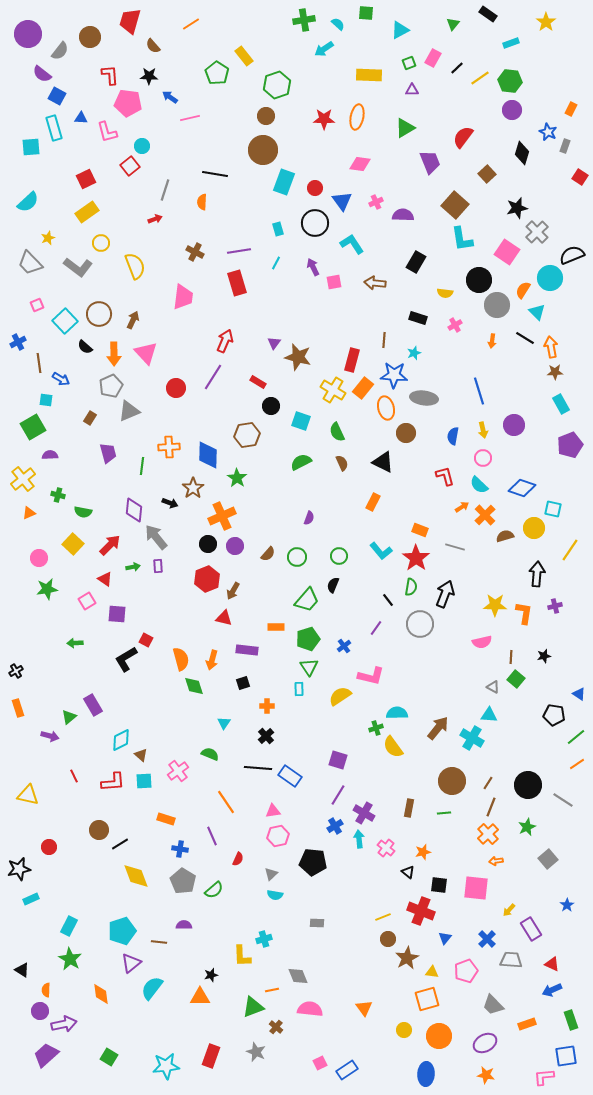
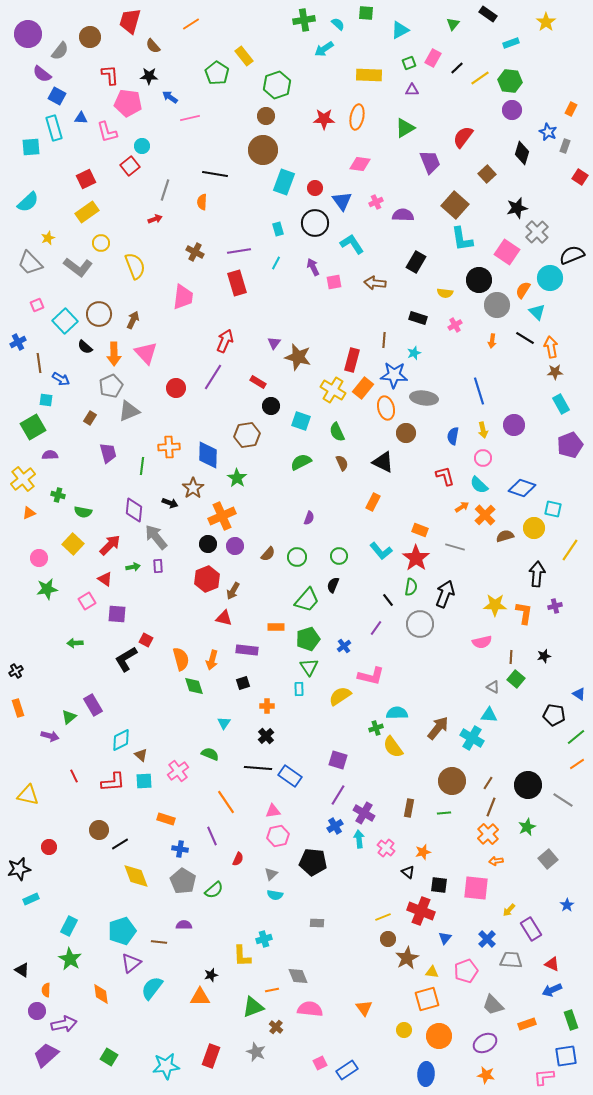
purple circle at (40, 1011): moved 3 px left
